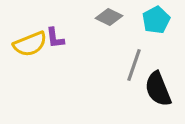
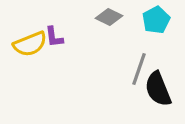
purple L-shape: moved 1 px left, 1 px up
gray line: moved 5 px right, 4 px down
